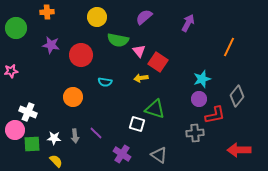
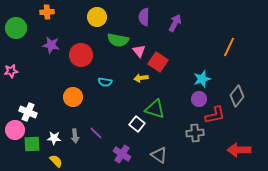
purple semicircle: rotated 48 degrees counterclockwise
purple arrow: moved 13 px left
white square: rotated 21 degrees clockwise
